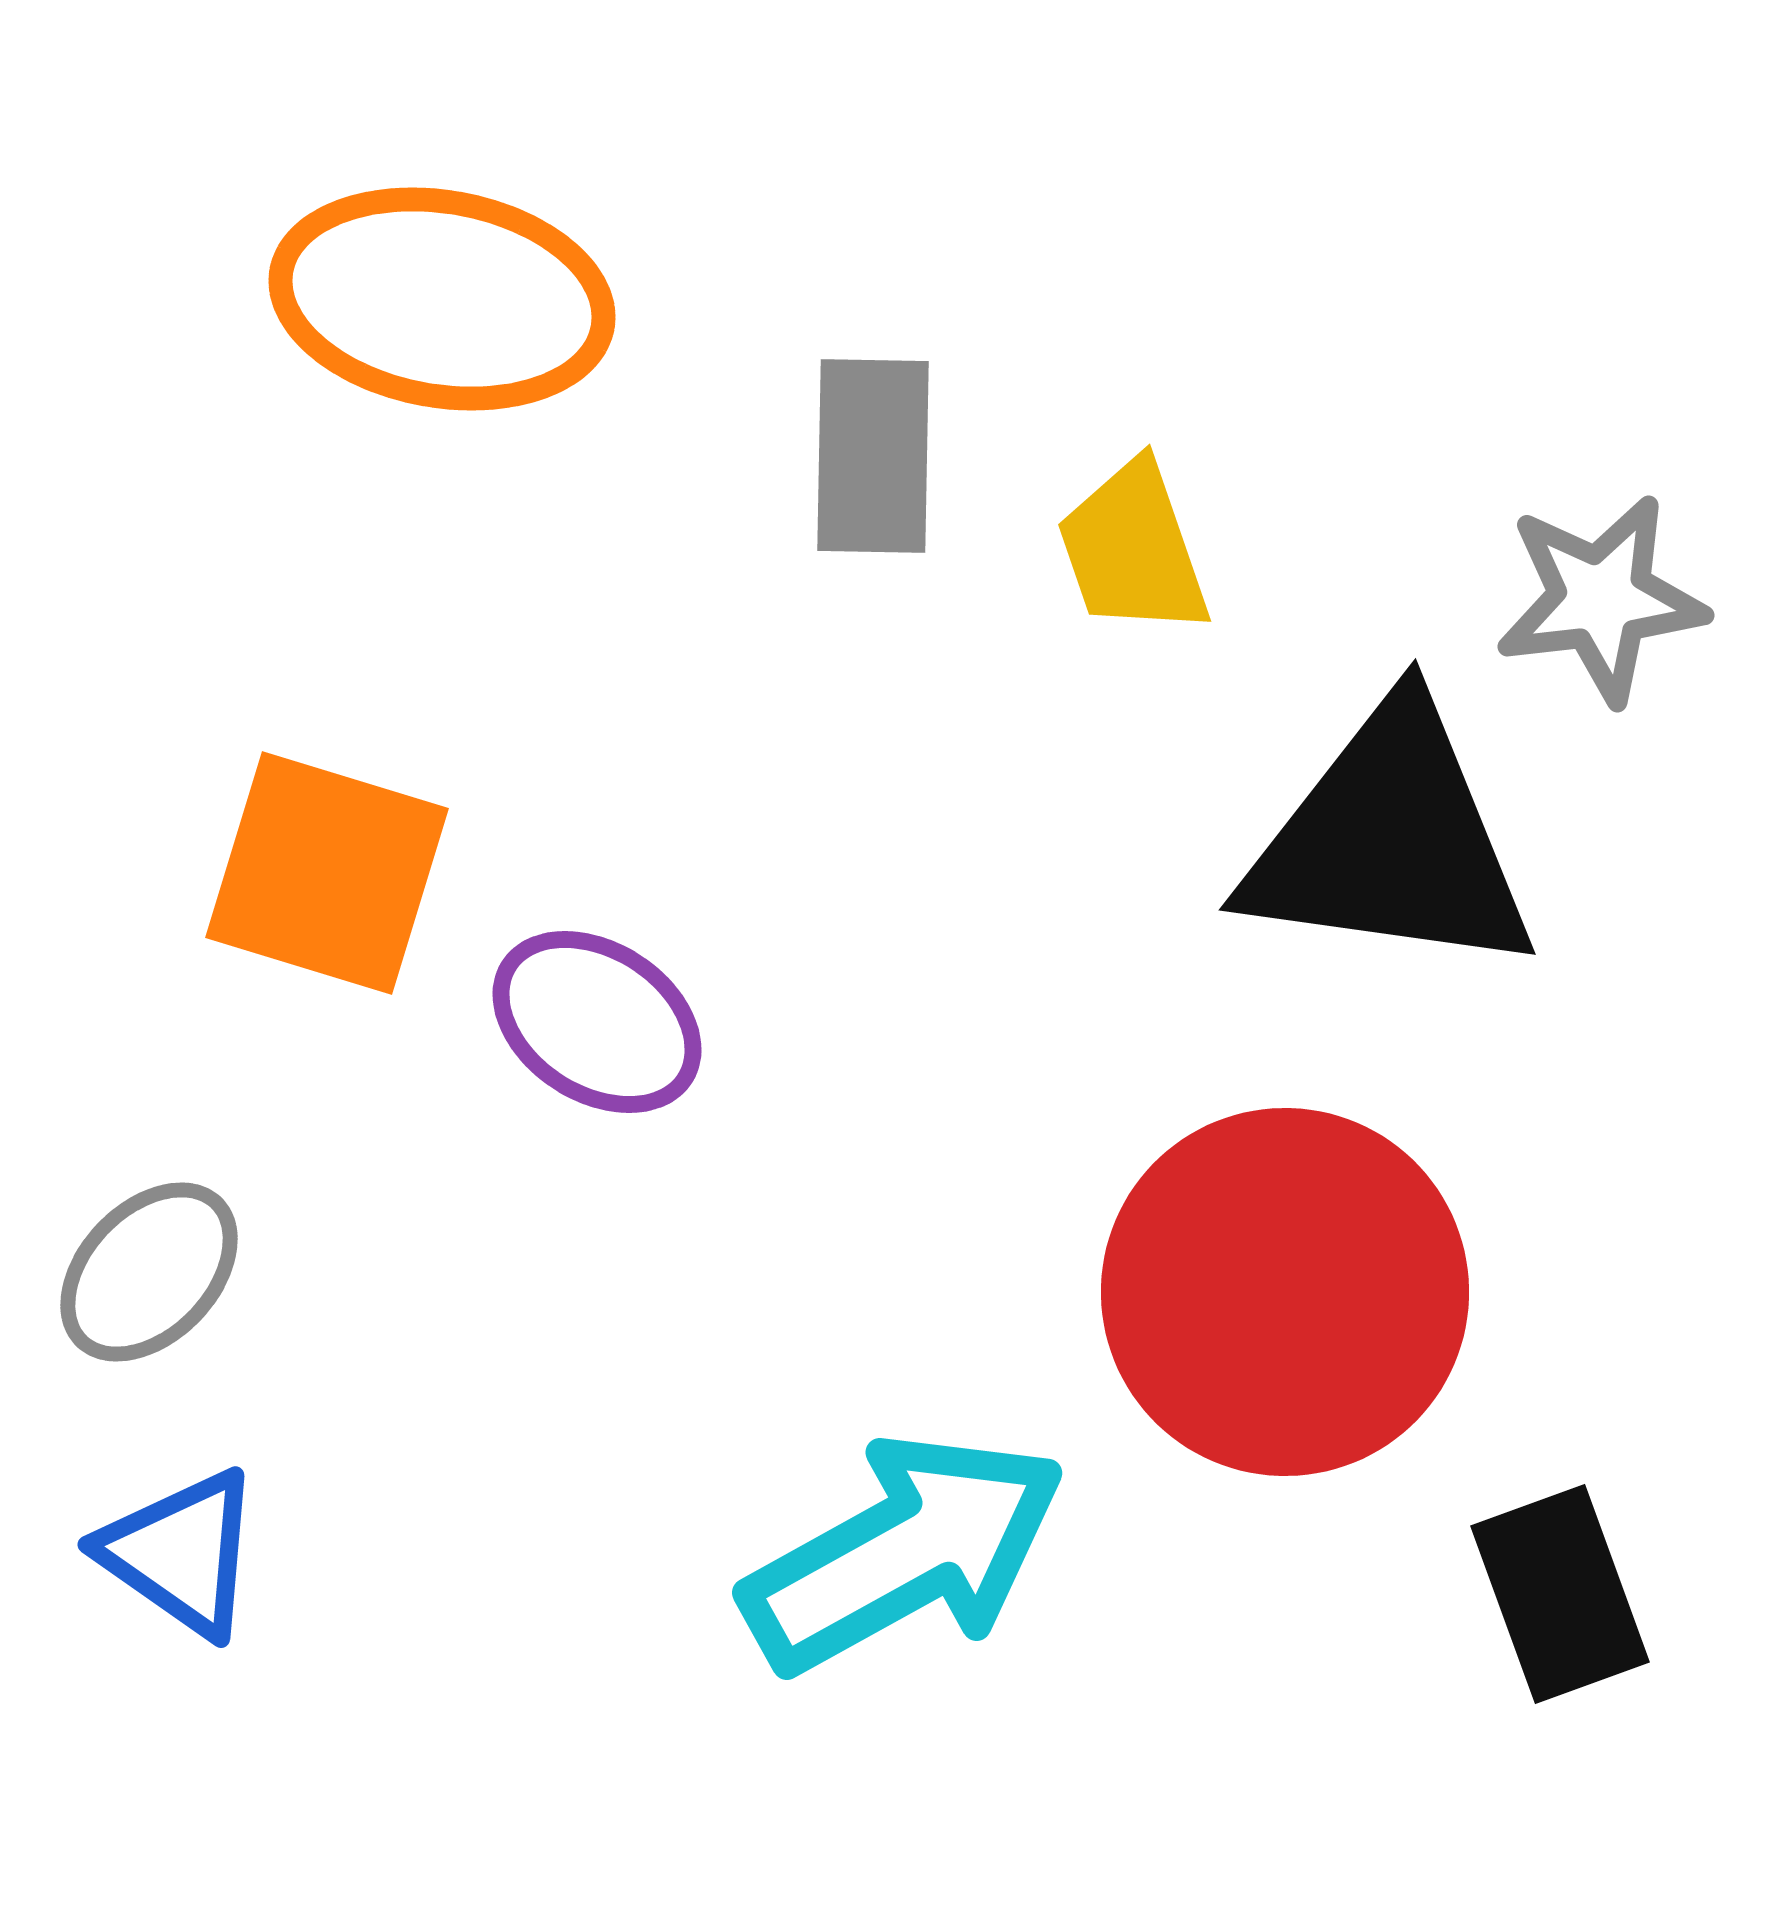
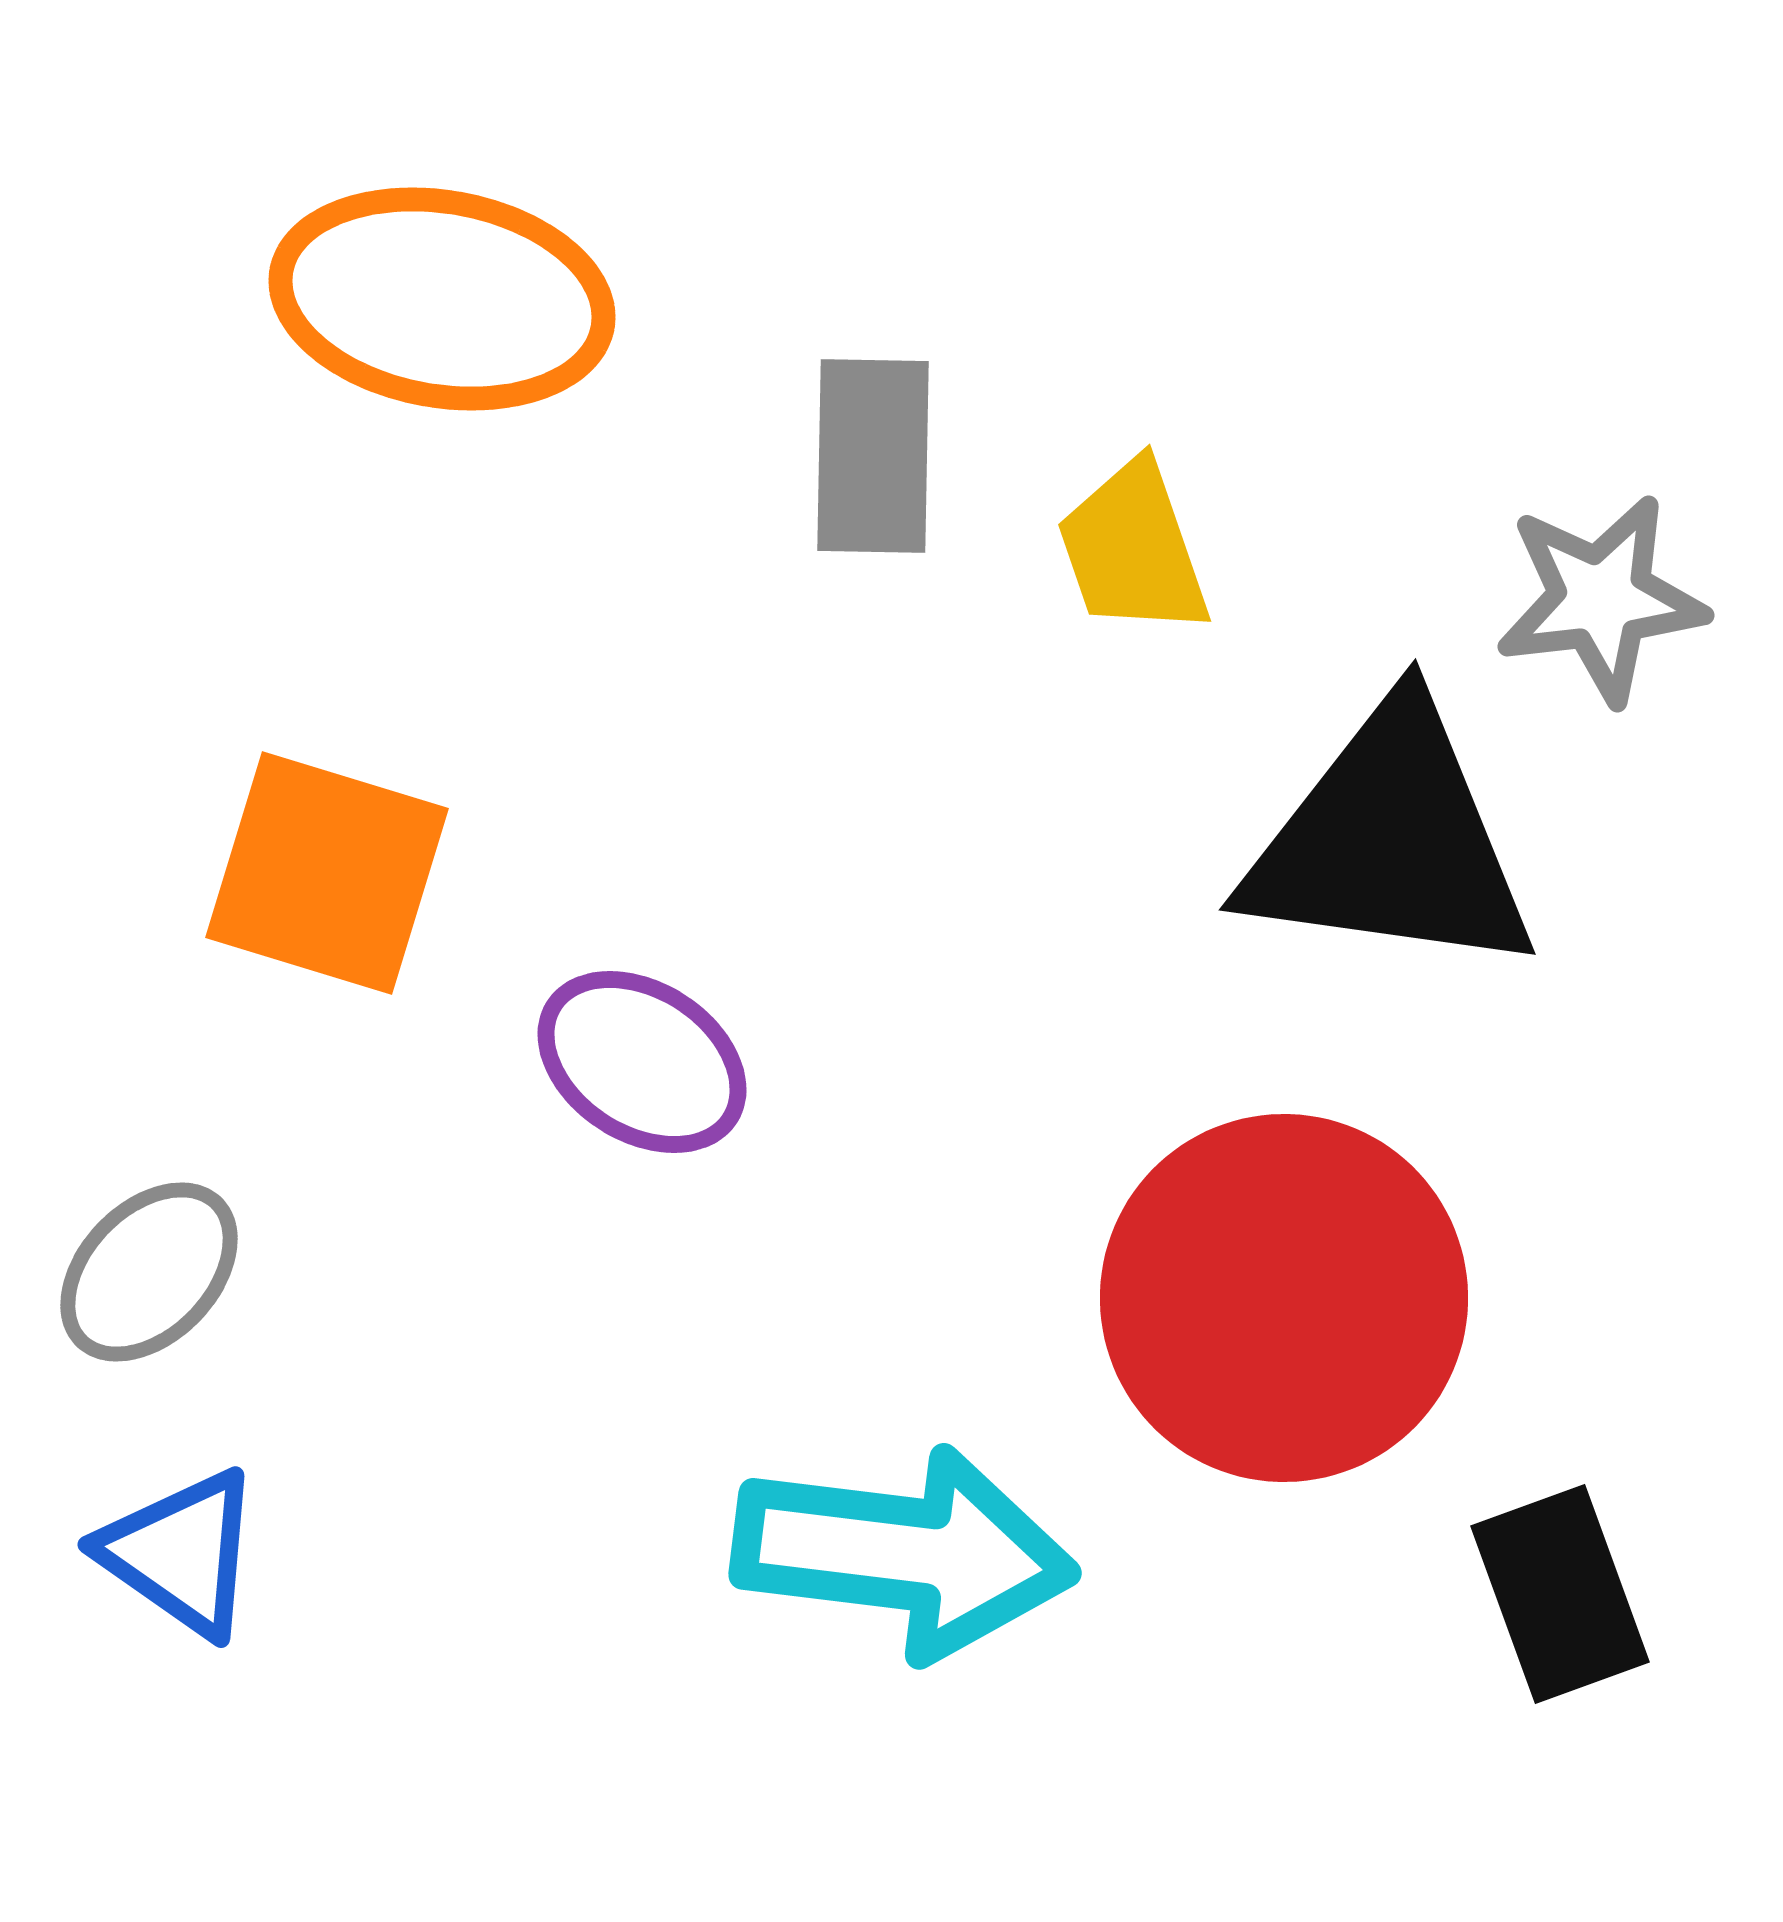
purple ellipse: moved 45 px right, 40 px down
red circle: moved 1 px left, 6 px down
cyan arrow: rotated 36 degrees clockwise
